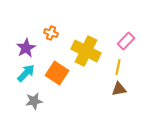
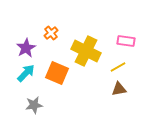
orange cross: rotated 32 degrees clockwise
pink rectangle: rotated 54 degrees clockwise
yellow line: rotated 49 degrees clockwise
orange square: rotated 10 degrees counterclockwise
gray star: moved 4 px down
